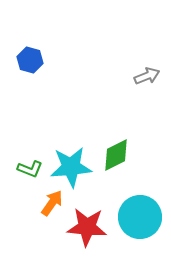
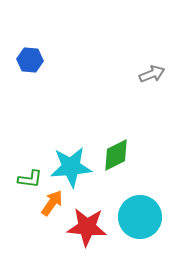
blue hexagon: rotated 10 degrees counterclockwise
gray arrow: moved 5 px right, 2 px up
green L-shape: moved 10 px down; rotated 15 degrees counterclockwise
